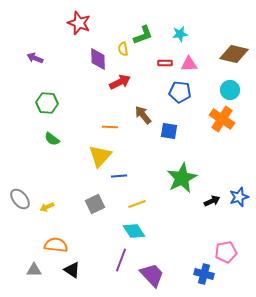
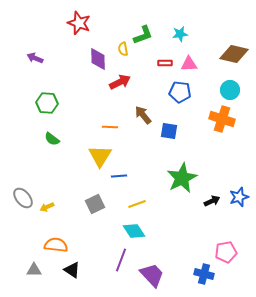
orange cross: rotated 15 degrees counterclockwise
yellow triangle: rotated 10 degrees counterclockwise
gray ellipse: moved 3 px right, 1 px up
